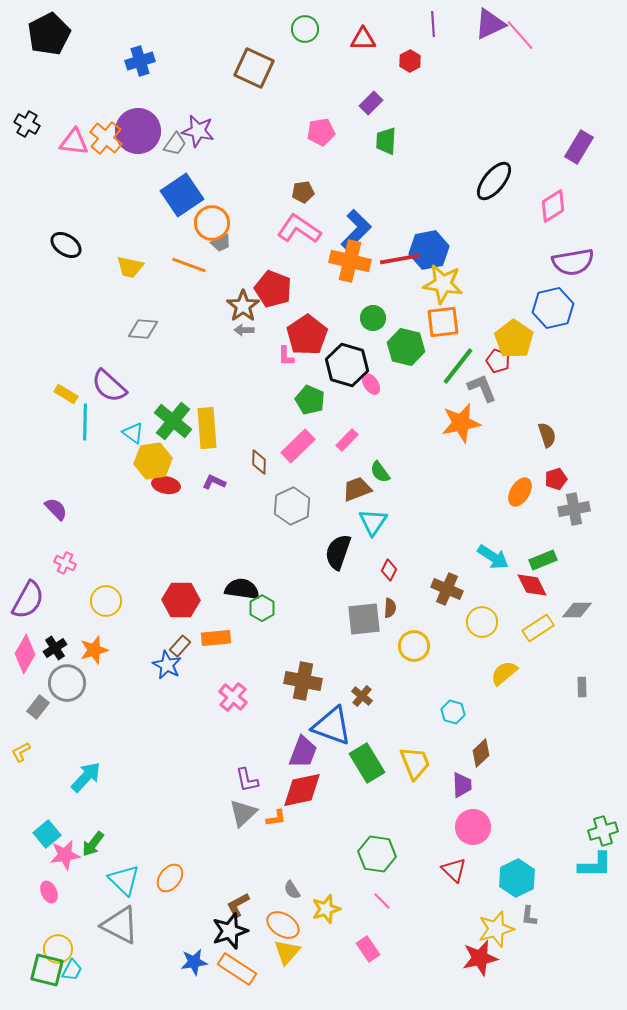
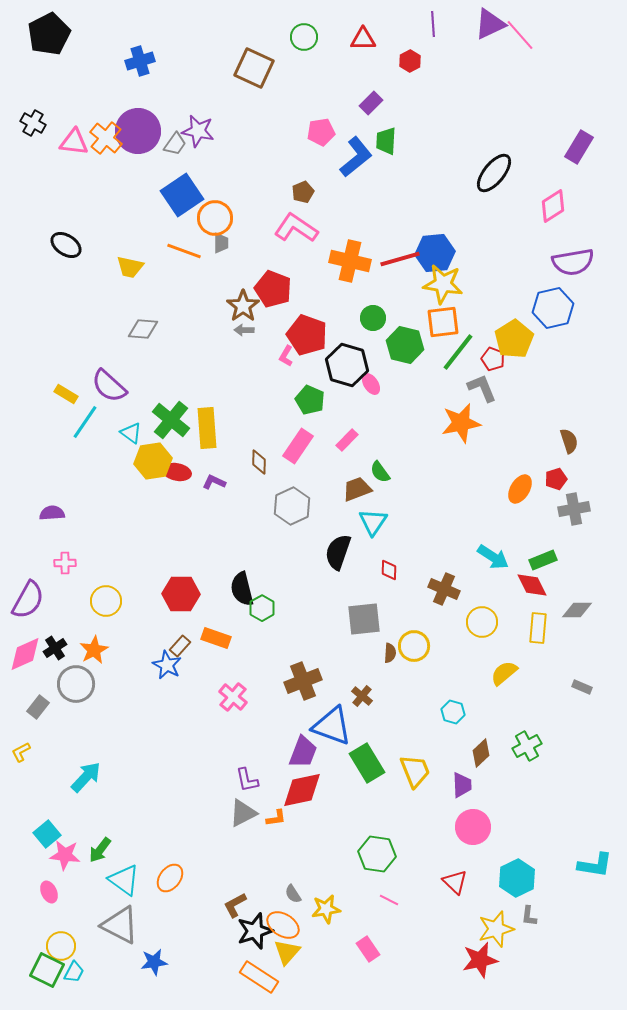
green circle at (305, 29): moved 1 px left, 8 px down
black cross at (27, 124): moved 6 px right, 1 px up
black ellipse at (494, 181): moved 8 px up
brown pentagon at (303, 192): rotated 15 degrees counterclockwise
orange circle at (212, 223): moved 3 px right, 5 px up
pink L-shape at (299, 229): moved 3 px left, 1 px up
blue L-shape at (356, 230): moved 73 px up; rotated 6 degrees clockwise
gray trapezoid at (221, 243): rotated 65 degrees counterclockwise
blue hexagon at (429, 250): moved 6 px right, 3 px down; rotated 6 degrees clockwise
red line at (400, 259): rotated 6 degrees counterclockwise
orange line at (189, 265): moved 5 px left, 14 px up
red pentagon at (307, 335): rotated 18 degrees counterclockwise
yellow pentagon at (514, 339): rotated 6 degrees clockwise
green hexagon at (406, 347): moved 1 px left, 2 px up
pink L-shape at (286, 356): rotated 30 degrees clockwise
red pentagon at (498, 361): moved 5 px left, 2 px up
green line at (458, 366): moved 14 px up
green cross at (173, 421): moved 2 px left, 1 px up
cyan line at (85, 422): rotated 33 degrees clockwise
cyan triangle at (133, 433): moved 2 px left
brown semicircle at (547, 435): moved 22 px right, 6 px down
pink rectangle at (298, 446): rotated 12 degrees counterclockwise
red ellipse at (166, 485): moved 11 px right, 13 px up
orange ellipse at (520, 492): moved 3 px up
purple semicircle at (56, 509): moved 4 px left, 4 px down; rotated 50 degrees counterclockwise
pink cross at (65, 563): rotated 25 degrees counterclockwise
red diamond at (389, 570): rotated 25 degrees counterclockwise
black semicircle at (242, 589): rotated 112 degrees counterclockwise
brown cross at (447, 589): moved 3 px left
red hexagon at (181, 600): moved 6 px up
brown semicircle at (390, 608): moved 45 px down
yellow rectangle at (538, 628): rotated 52 degrees counterclockwise
orange rectangle at (216, 638): rotated 24 degrees clockwise
orange star at (94, 650): rotated 12 degrees counterclockwise
pink diamond at (25, 654): rotated 36 degrees clockwise
brown cross at (303, 681): rotated 33 degrees counterclockwise
gray circle at (67, 683): moved 9 px right, 1 px down
gray rectangle at (582, 687): rotated 66 degrees counterclockwise
yellow trapezoid at (415, 763): moved 8 px down
gray triangle at (243, 813): rotated 16 degrees clockwise
green cross at (603, 831): moved 76 px left, 85 px up; rotated 12 degrees counterclockwise
green arrow at (93, 844): moved 7 px right, 6 px down
pink star at (65, 855): rotated 16 degrees clockwise
cyan L-shape at (595, 865): rotated 9 degrees clockwise
red triangle at (454, 870): moved 1 px right, 12 px down
cyan triangle at (124, 880): rotated 8 degrees counterclockwise
gray semicircle at (292, 890): moved 1 px right, 4 px down
pink line at (382, 901): moved 7 px right, 1 px up; rotated 18 degrees counterclockwise
brown L-shape at (238, 905): moved 3 px left
yellow star at (326, 909): rotated 8 degrees clockwise
black star at (230, 931): moved 25 px right
yellow circle at (58, 949): moved 3 px right, 3 px up
red star at (480, 958): moved 2 px down
blue star at (194, 962): moved 40 px left
orange rectangle at (237, 969): moved 22 px right, 8 px down
green square at (47, 970): rotated 12 degrees clockwise
cyan trapezoid at (72, 970): moved 2 px right, 2 px down
